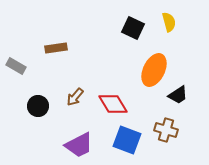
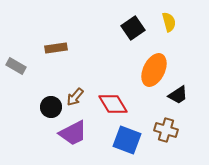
black square: rotated 30 degrees clockwise
black circle: moved 13 px right, 1 px down
purple trapezoid: moved 6 px left, 12 px up
